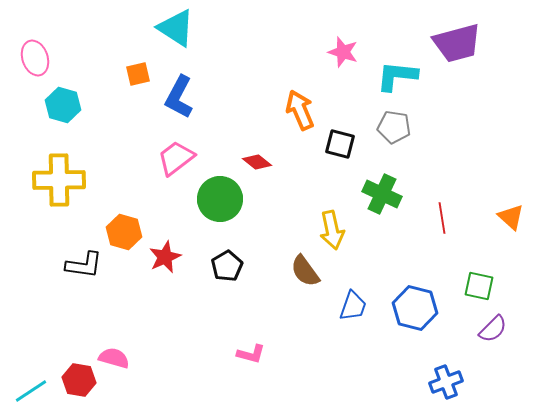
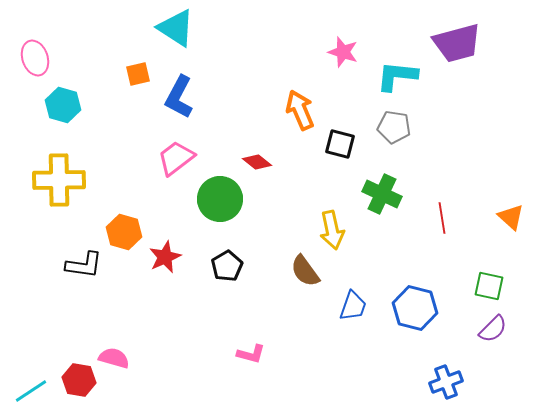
green square: moved 10 px right
